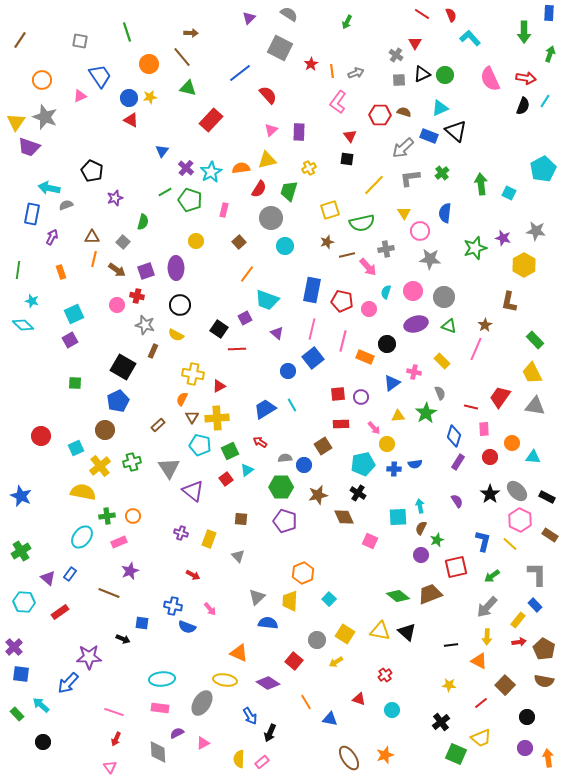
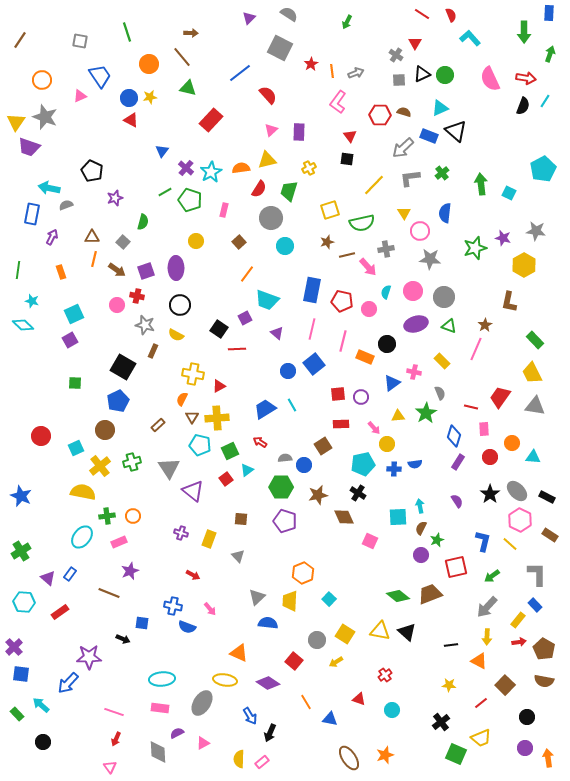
blue square at (313, 358): moved 1 px right, 6 px down
